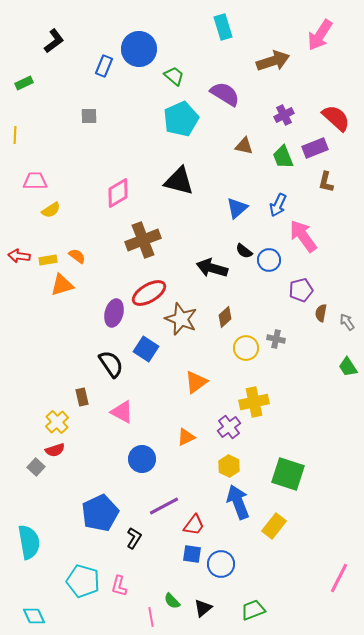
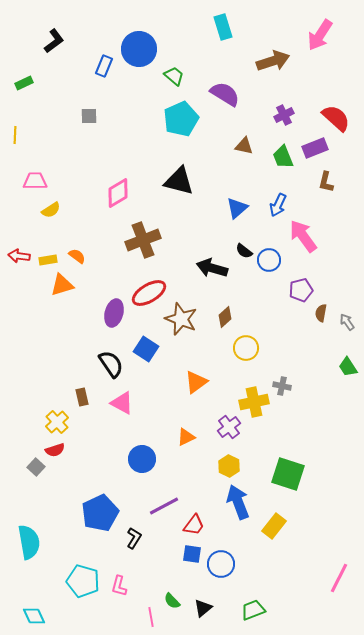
gray cross at (276, 339): moved 6 px right, 47 px down
pink triangle at (122, 412): moved 9 px up
